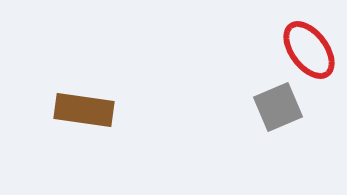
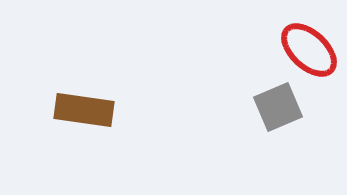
red ellipse: rotated 10 degrees counterclockwise
